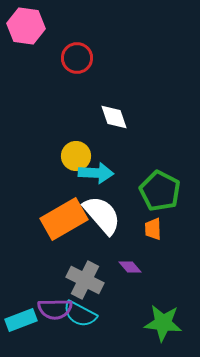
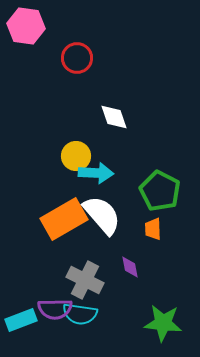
purple diamond: rotated 30 degrees clockwise
cyan semicircle: rotated 20 degrees counterclockwise
